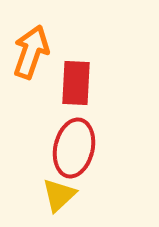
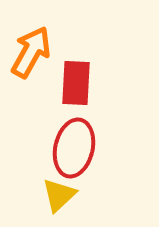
orange arrow: rotated 10 degrees clockwise
